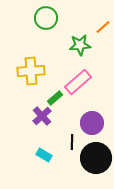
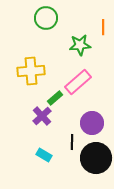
orange line: rotated 49 degrees counterclockwise
